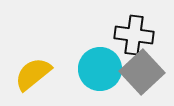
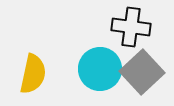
black cross: moved 3 px left, 8 px up
yellow semicircle: rotated 141 degrees clockwise
